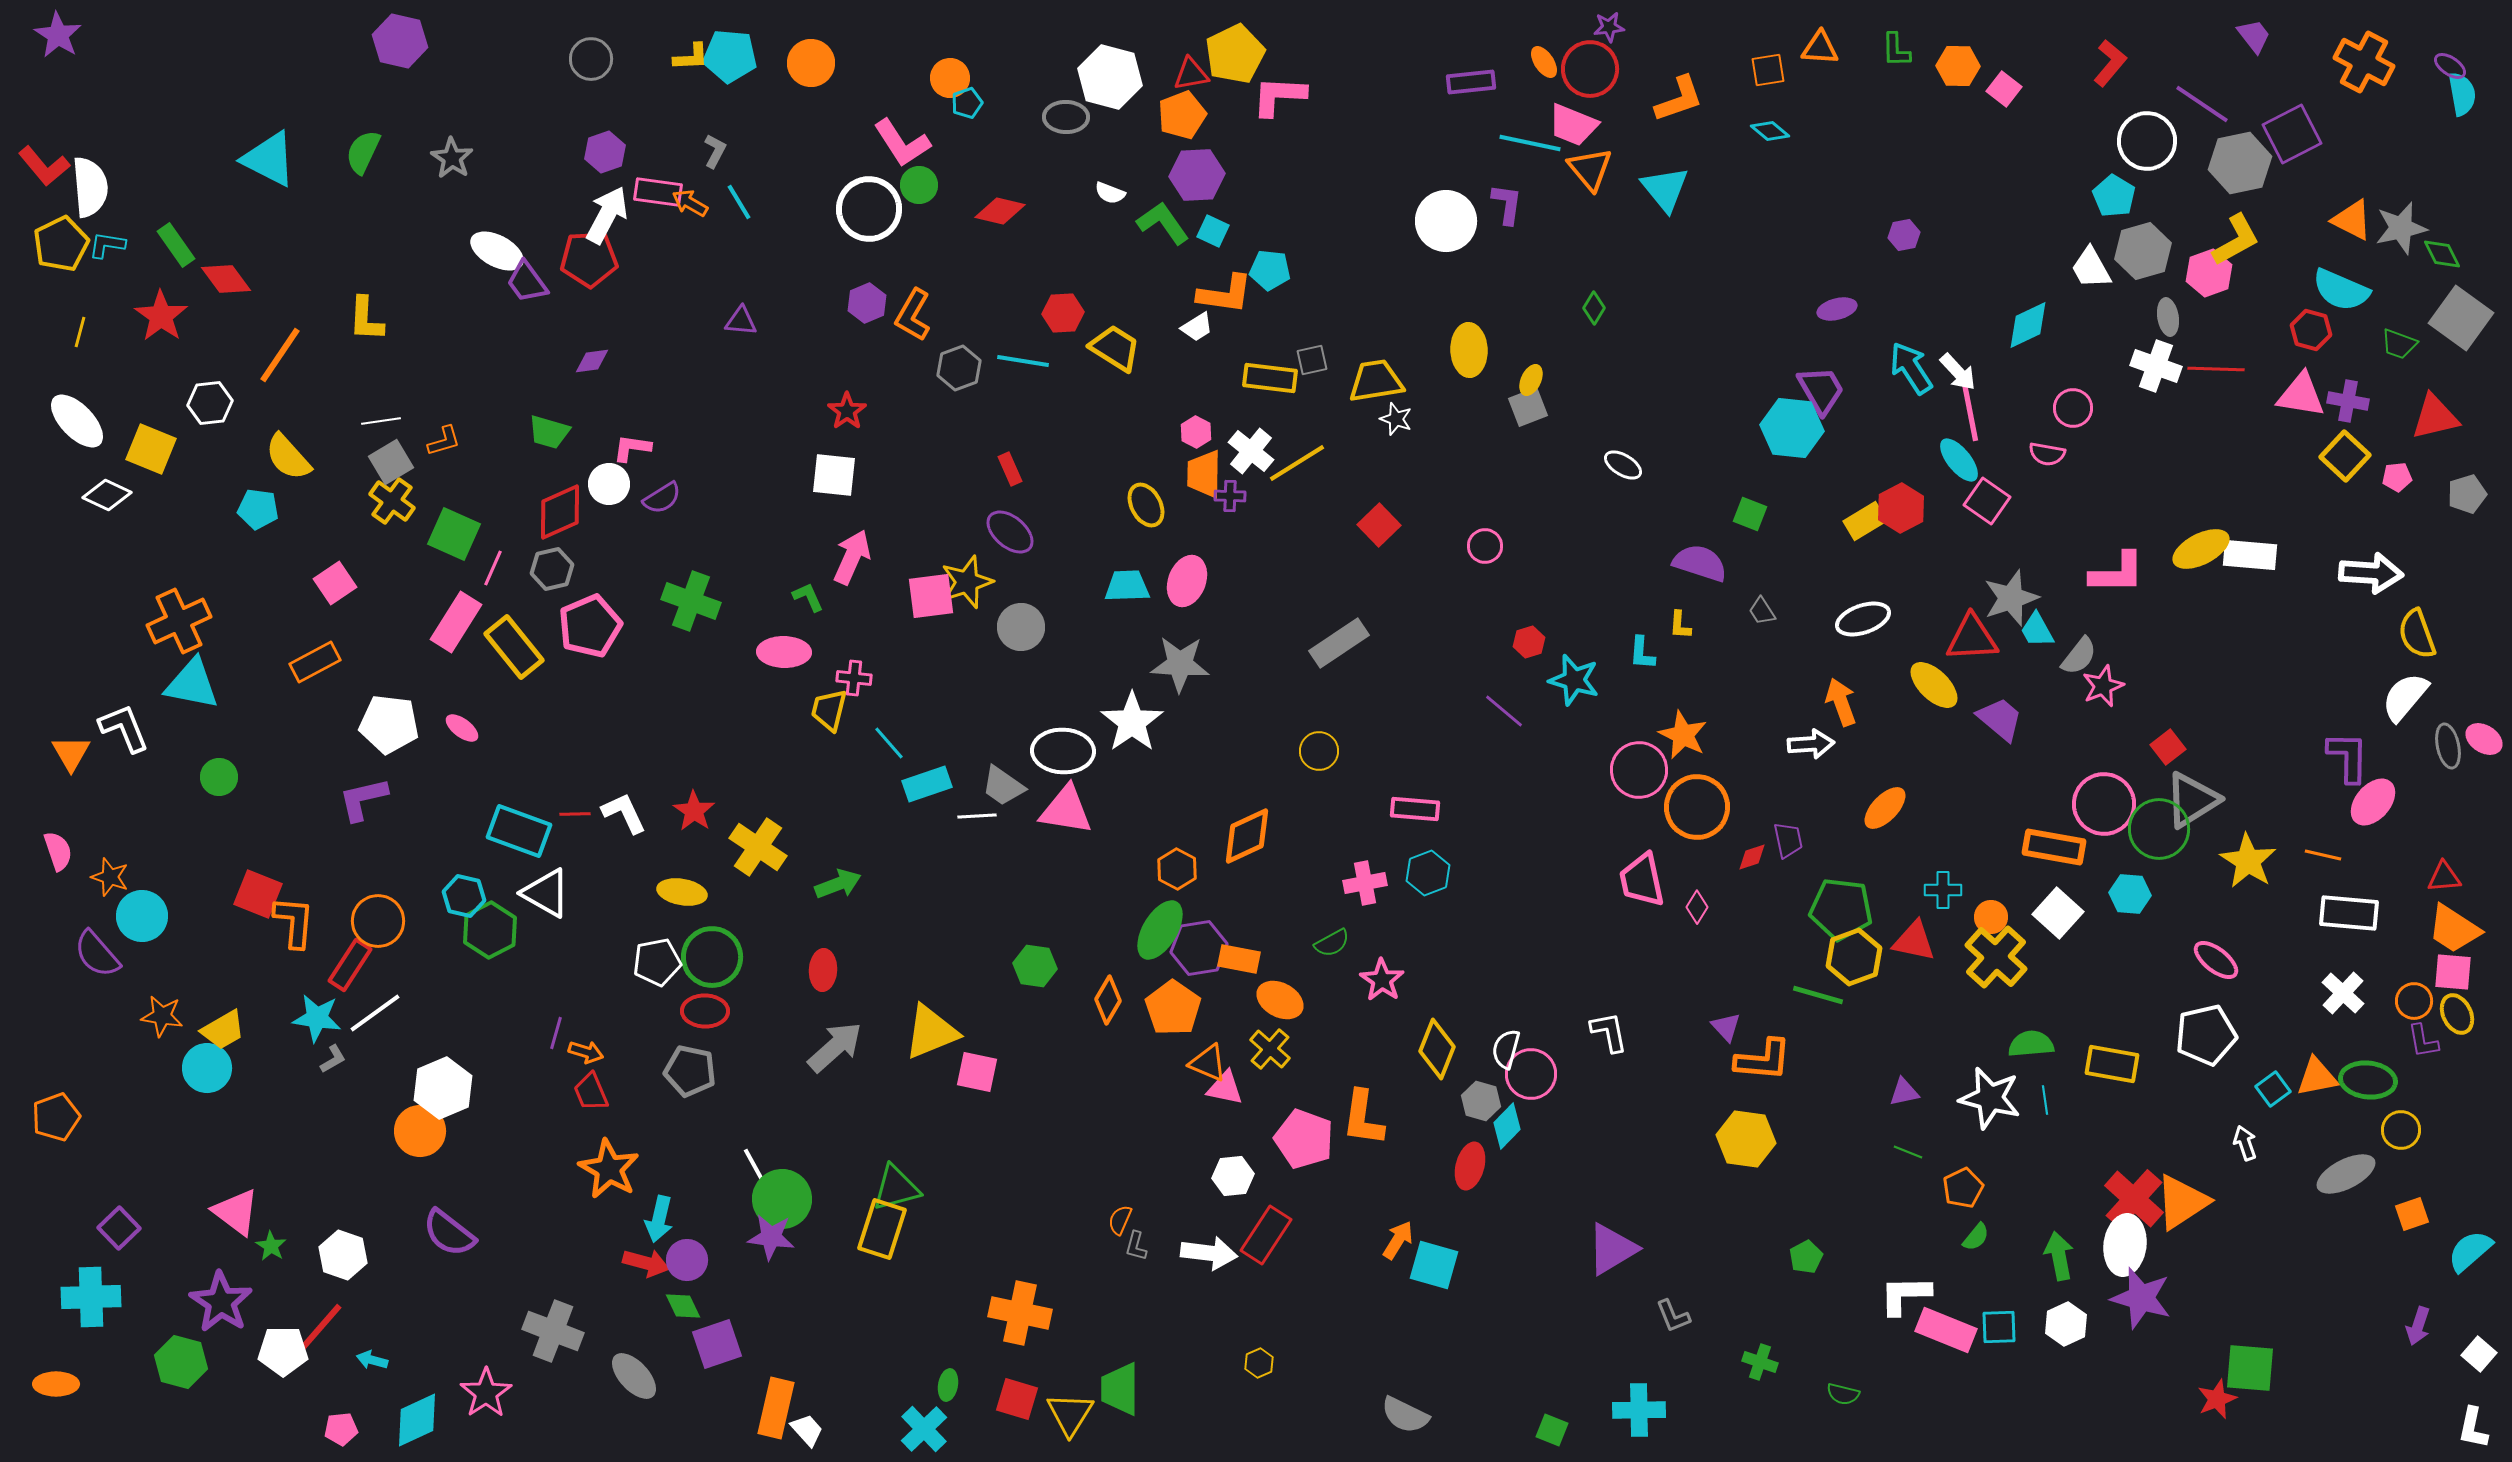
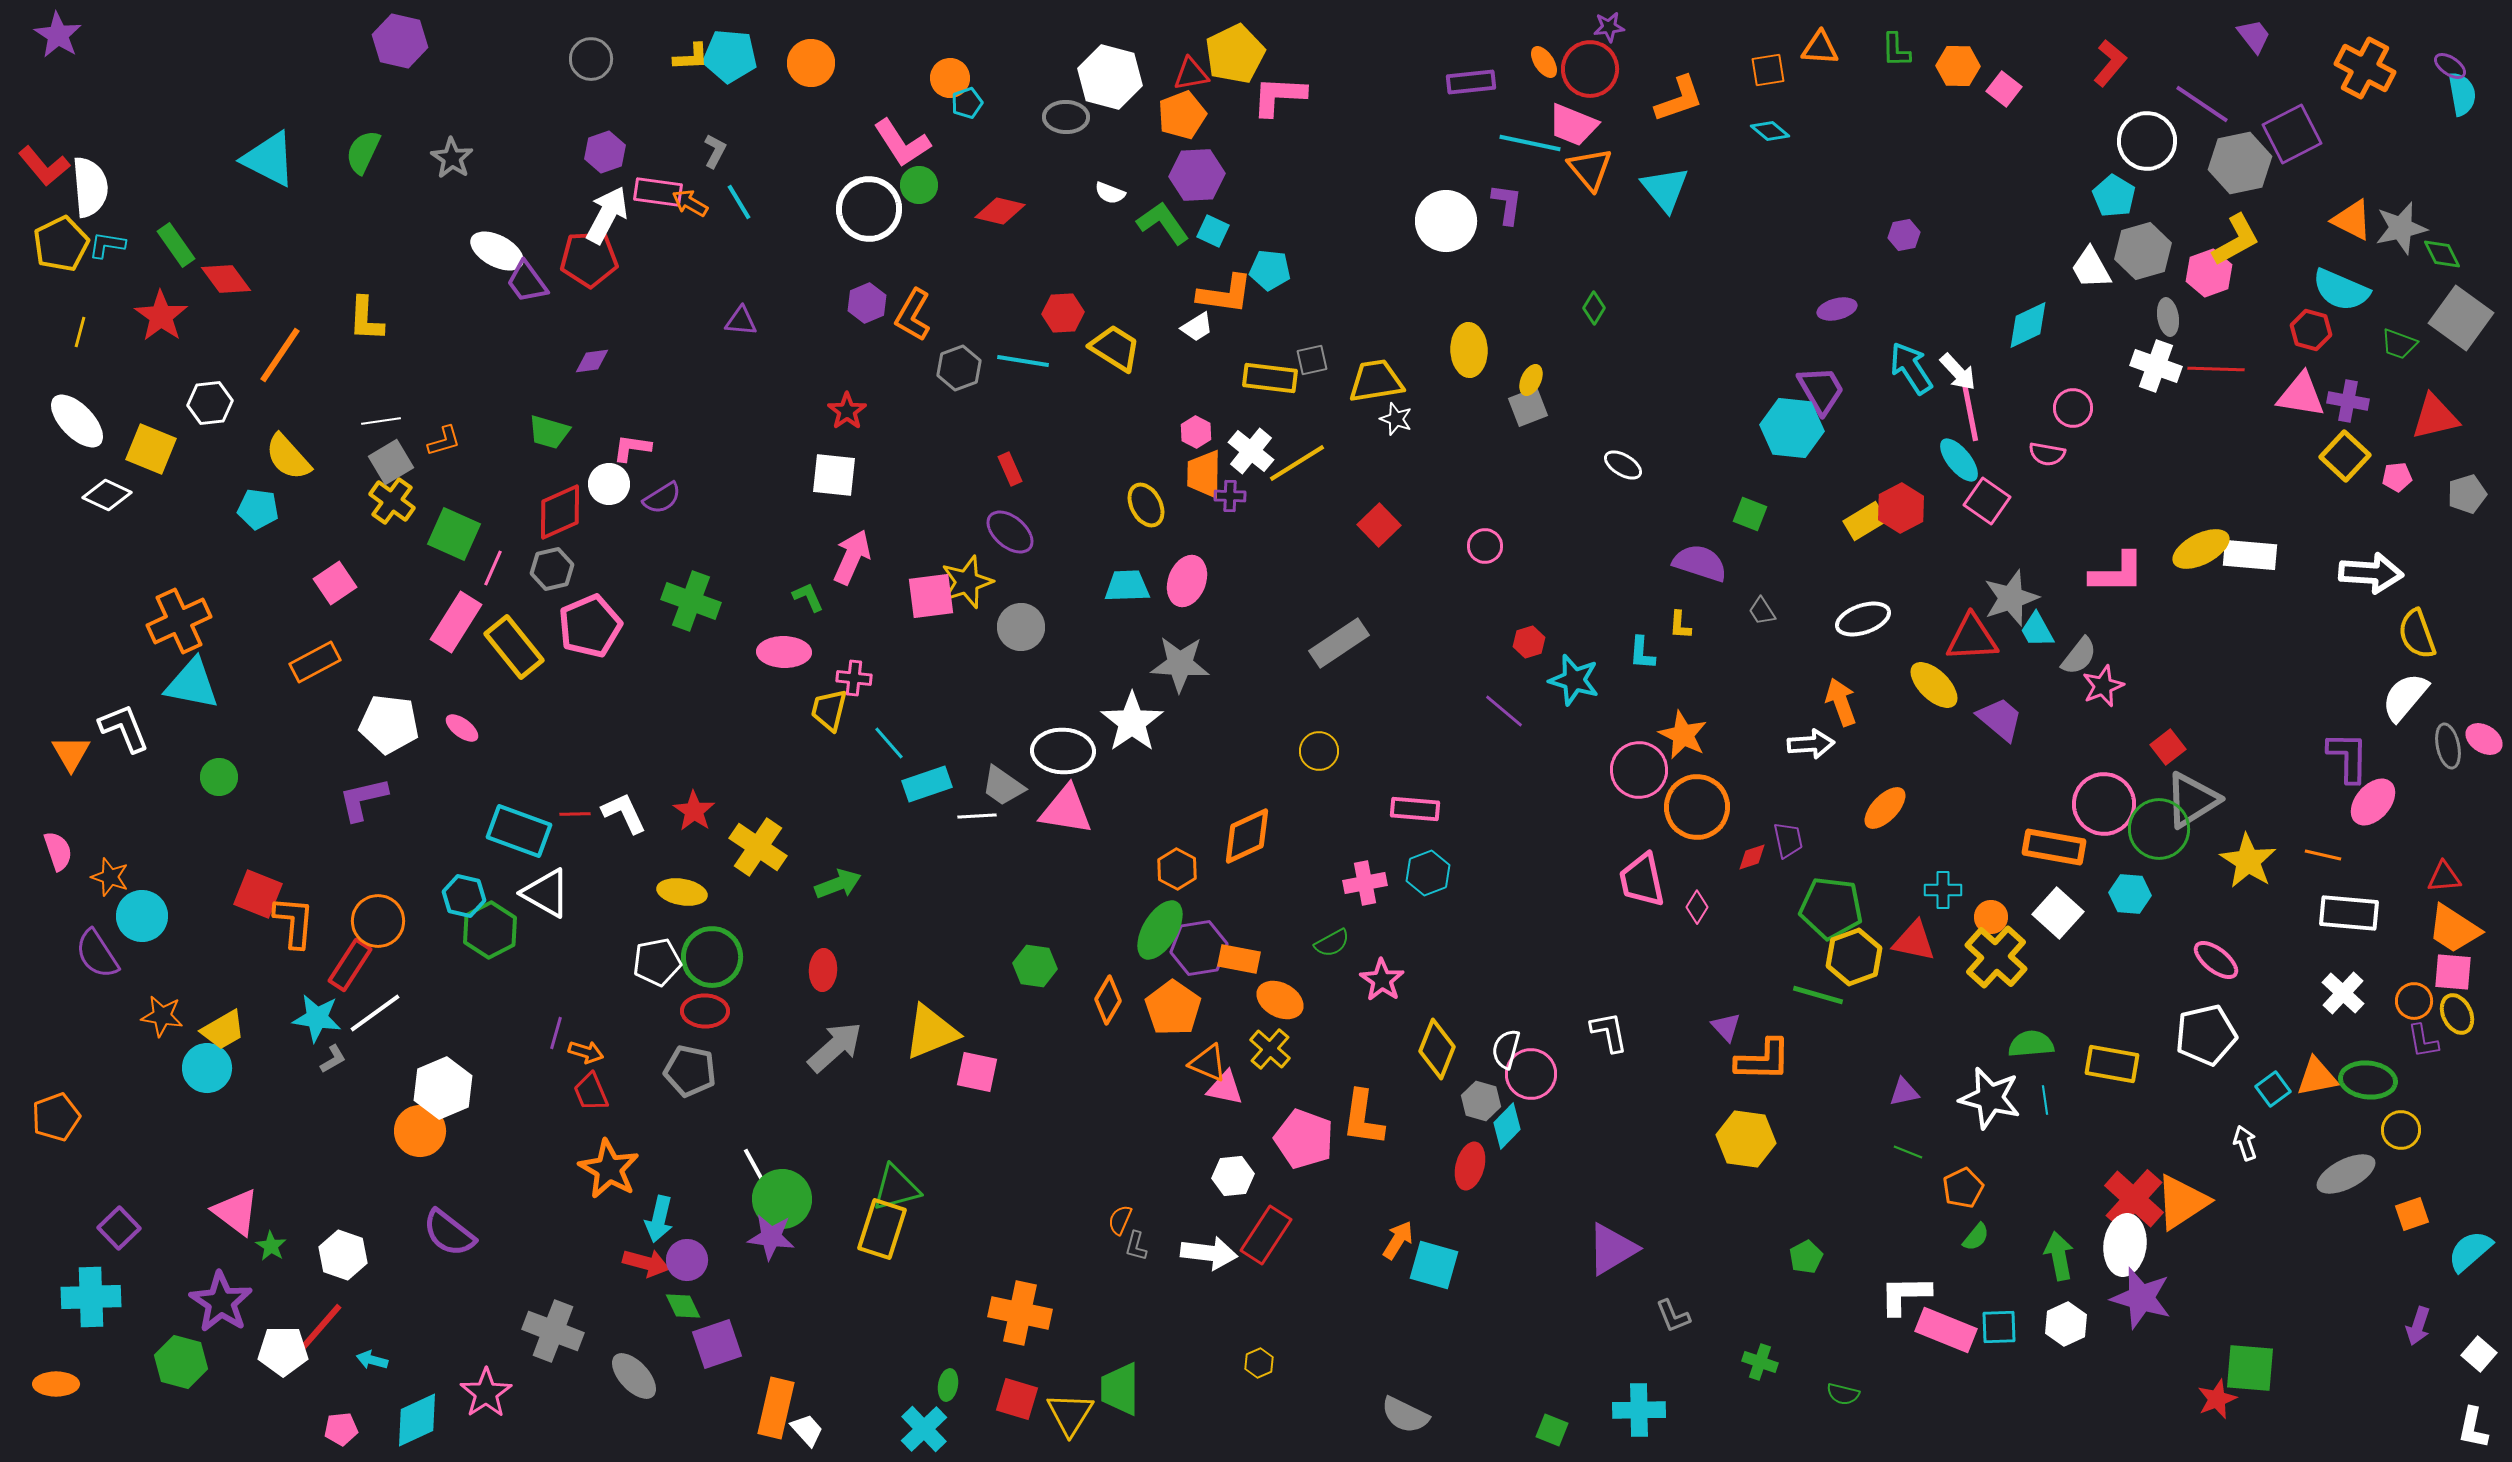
orange cross at (2364, 62): moved 1 px right, 6 px down
green pentagon at (1841, 909): moved 10 px left, 1 px up
purple semicircle at (97, 954): rotated 8 degrees clockwise
orange L-shape at (1763, 1060): rotated 4 degrees counterclockwise
